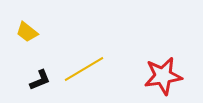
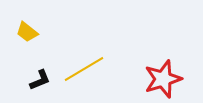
red star: moved 3 px down; rotated 9 degrees counterclockwise
